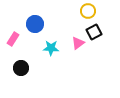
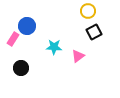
blue circle: moved 8 px left, 2 px down
pink triangle: moved 13 px down
cyan star: moved 3 px right, 1 px up
